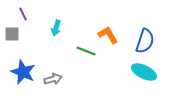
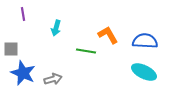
purple line: rotated 16 degrees clockwise
gray square: moved 1 px left, 15 px down
blue semicircle: rotated 105 degrees counterclockwise
green line: rotated 12 degrees counterclockwise
blue star: moved 1 px down
